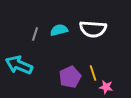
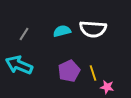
cyan semicircle: moved 3 px right, 1 px down
gray line: moved 11 px left; rotated 16 degrees clockwise
purple pentagon: moved 1 px left, 6 px up
pink star: moved 1 px right
